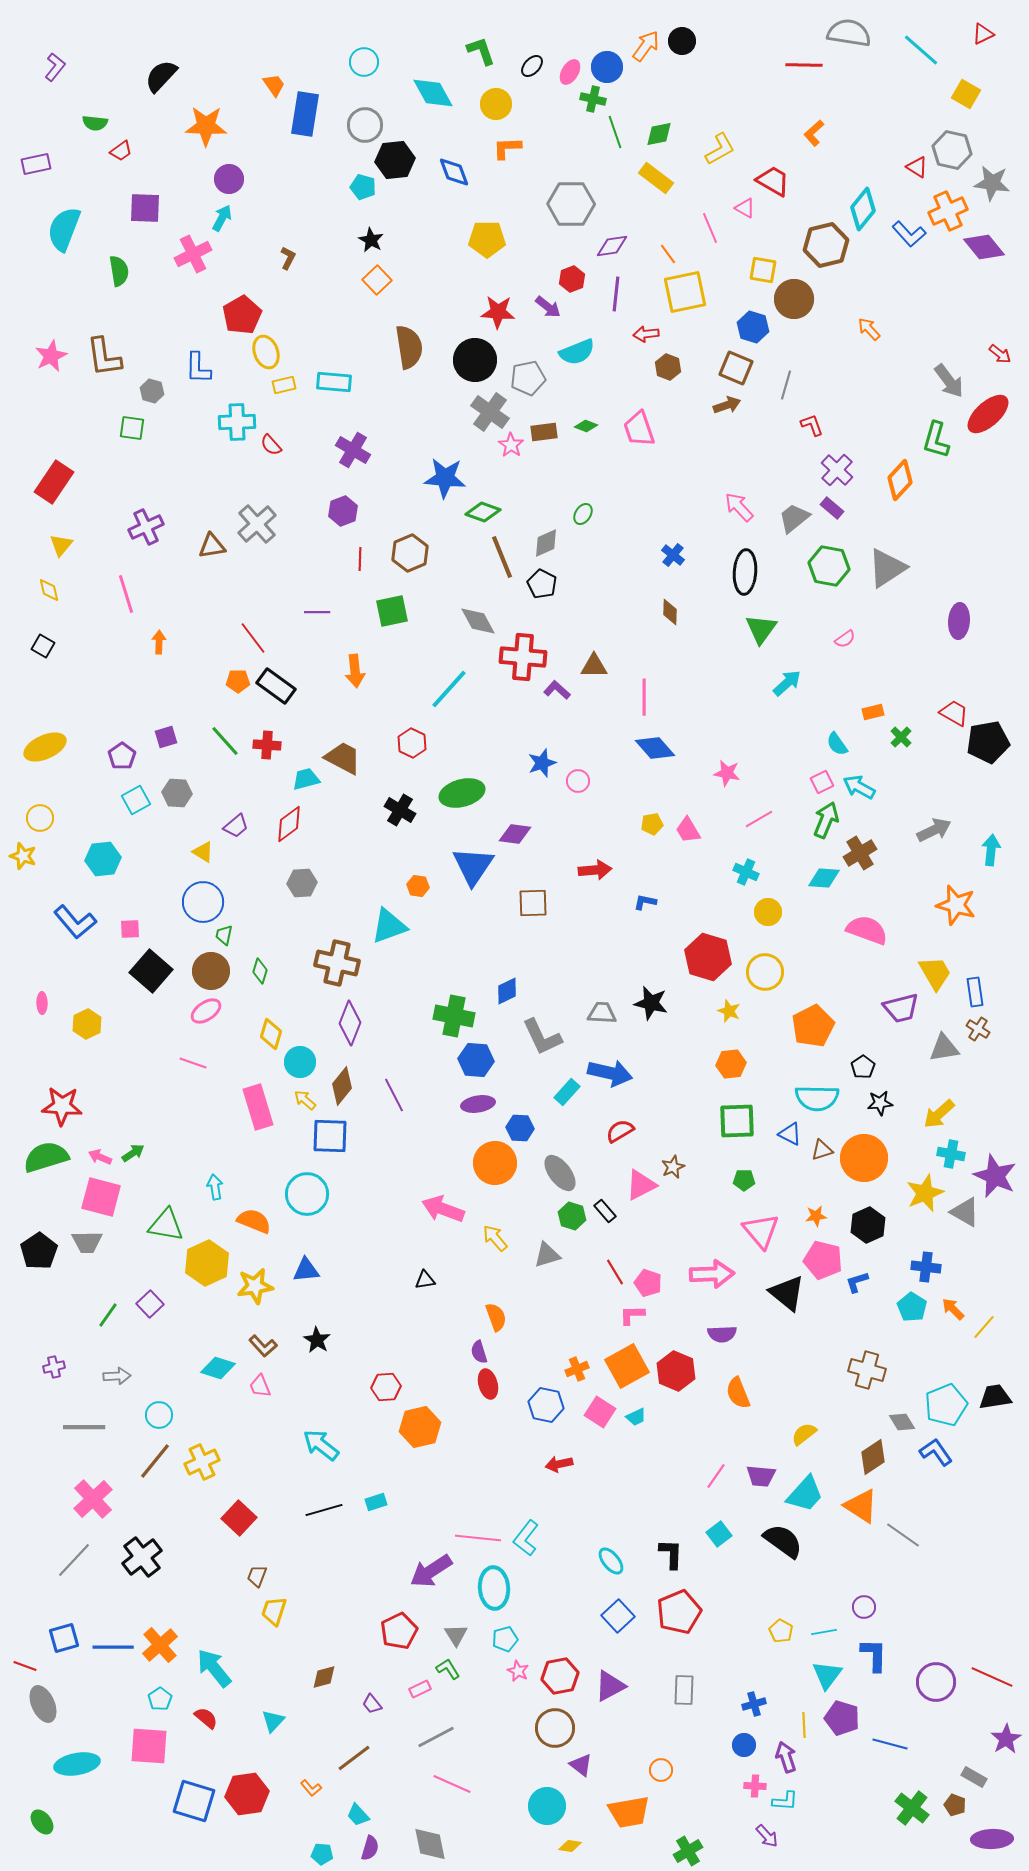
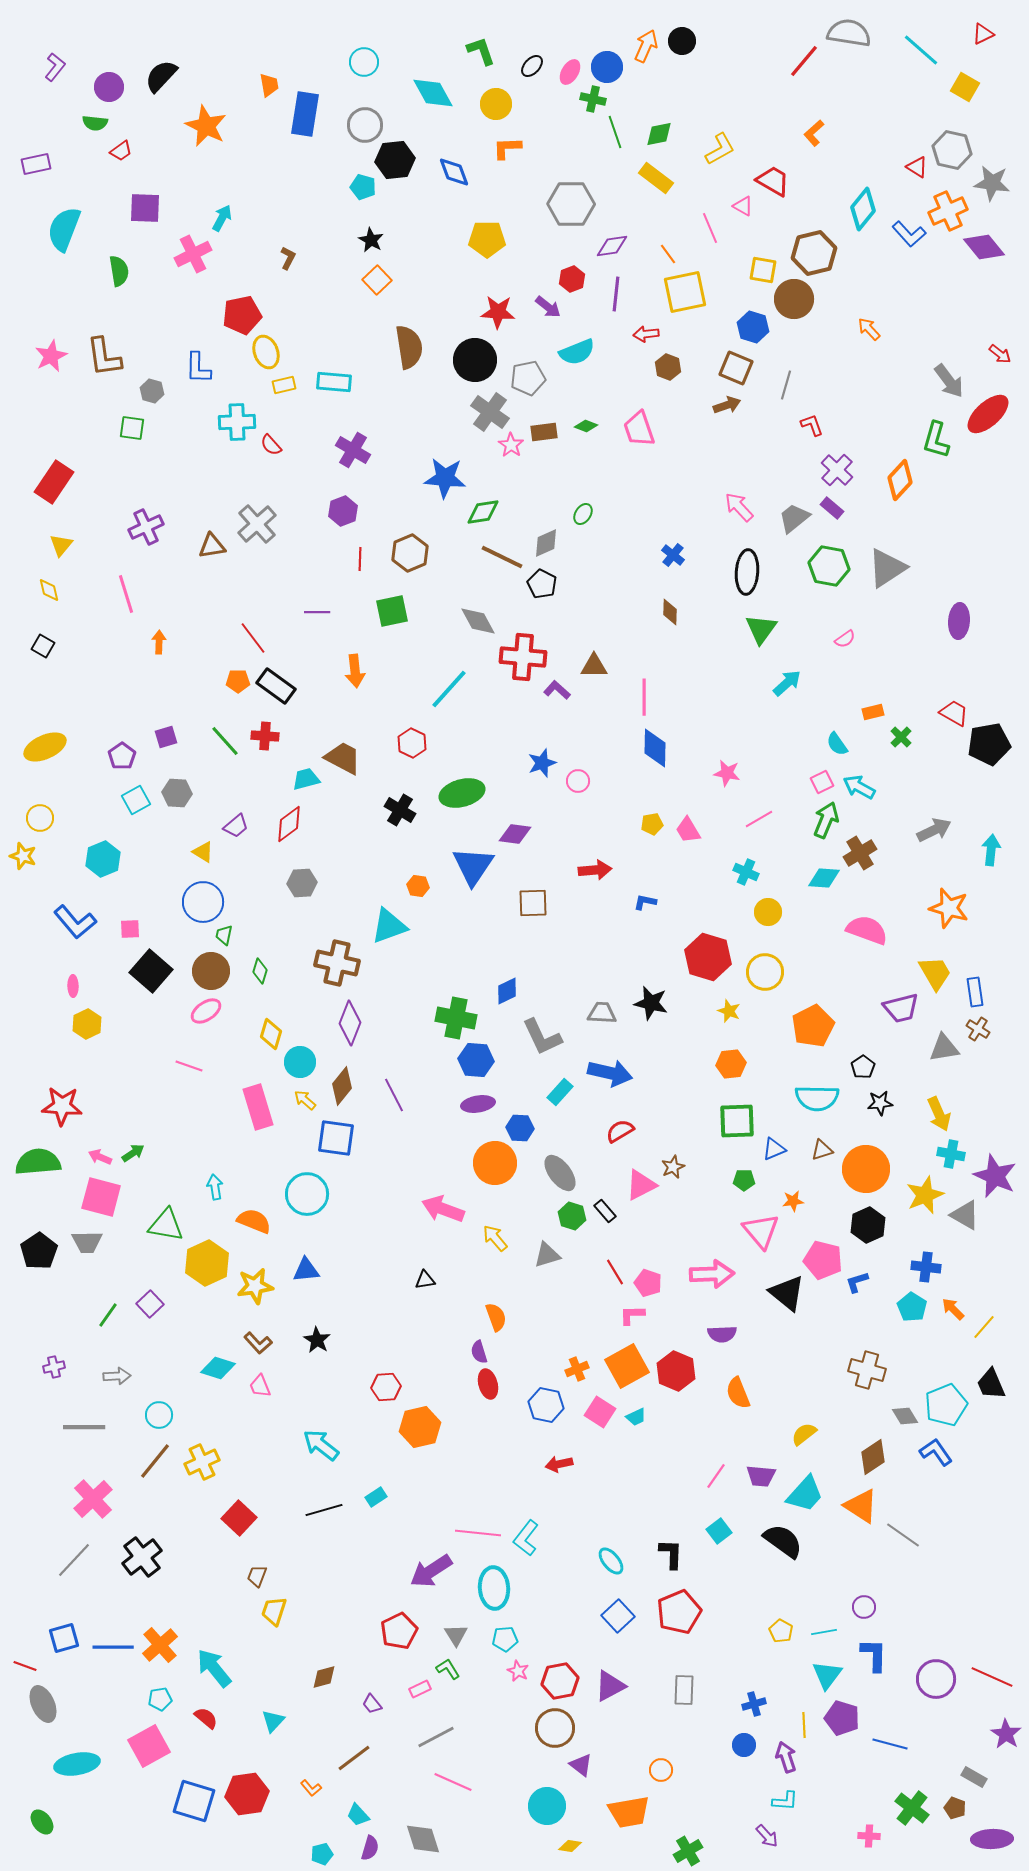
orange arrow at (646, 46): rotated 12 degrees counterclockwise
red line at (804, 65): moved 4 px up; rotated 51 degrees counterclockwise
orange trapezoid at (274, 85): moved 5 px left; rotated 25 degrees clockwise
yellow square at (966, 94): moved 1 px left, 7 px up
orange star at (206, 126): rotated 24 degrees clockwise
purple circle at (229, 179): moved 120 px left, 92 px up
pink triangle at (745, 208): moved 2 px left, 2 px up
brown hexagon at (826, 245): moved 12 px left, 8 px down
red pentagon at (242, 315): rotated 18 degrees clockwise
green diamond at (483, 512): rotated 28 degrees counterclockwise
brown line at (502, 557): rotated 42 degrees counterclockwise
black ellipse at (745, 572): moved 2 px right
black pentagon at (988, 742): moved 1 px right, 2 px down
red cross at (267, 745): moved 2 px left, 9 px up
blue diamond at (655, 748): rotated 42 degrees clockwise
cyan hexagon at (103, 859): rotated 16 degrees counterclockwise
orange star at (956, 905): moved 7 px left, 3 px down
pink ellipse at (42, 1003): moved 31 px right, 17 px up
green cross at (454, 1016): moved 2 px right, 2 px down
pink line at (193, 1063): moved 4 px left, 3 px down
cyan rectangle at (567, 1092): moved 7 px left
yellow arrow at (939, 1114): rotated 72 degrees counterclockwise
blue triangle at (790, 1134): moved 16 px left, 15 px down; rotated 50 degrees counterclockwise
blue square at (330, 1136): moved 6 px right, 2 px down; rotated 6 degrees clockwise
green semicircle at (46, 1157): moved 8 px left, 5 px down; rotated 12 degrees clockwise
orange circle at (864, 1158): moved 2 px right, 11 px down
yellow star at (925, 1193): moved 2 px down
gray triangle at (965, 1212): moved 3 px down
orange star at (816, 1216): moved 23 px left, 15 px up
brown L-shape at (263, 1346): moved 5 px left, 3 px up
black trapezoid at (995, 1397): moved 4 px left, 13 px up; rotated 104 degrees counterclockwise
gray diamond at (902, 1422): moved 3 px right, 6 px up
cyan rectangle at (376, 1502): moved 5 px up; rotated 15 degrees counterclockwise
cyan square at (719, 1534): moved 3 px up
pink line at (478, 1538): moved 5 px up
cyan pentagon at (505, 1639): rotated 10 degrees clockwise
red hexagon at (560, 1676): moved 5 px down
purple circle at (936, 1682): moved 3 px up
cyan pentagon at (160, 1699): rotated 25 degrees clockwise
purple star at (1006, 1739): moved 5 px up; rotated 8 degrees counterclockwise
pink square at (149, 1746): rotated 33 degrees counterclockwise
pink line at (452, 1784): moved 1 px right, 2 px up
pink cross at (755, 1786): moved 114 px right, 50 px down
brown pentagon at (955, 1805): moved 3 px down
gray diamond at (430, 1844): moved 7 px left, 5 px up; rotated 6 degrees counterclockwise
cyan pentagon at (322, 1854): rotated 20 degrees counterclockwise
